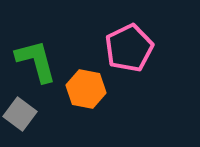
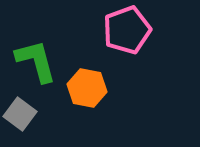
pink pentagon: moved 2 px left, 18 px up; rotated 6 degrees clockwise
orange hexagon: moved 1 px right, 1 px up
